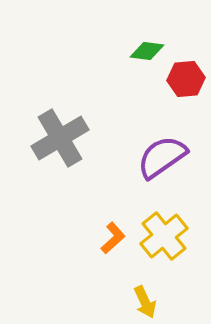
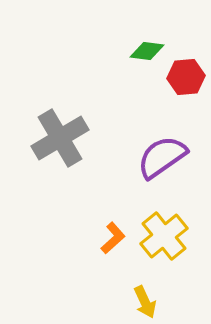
red hexagon: moved 2 px up
